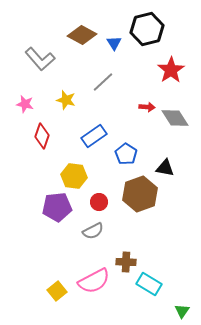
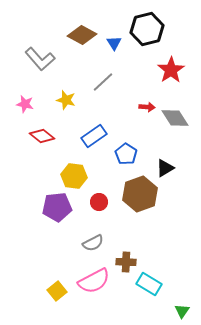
red diamond: rotated 70 degrees counterclockwise
black triangle: rotated 42 degrees counterclockwise
gray semicircle: moved 12 px down
